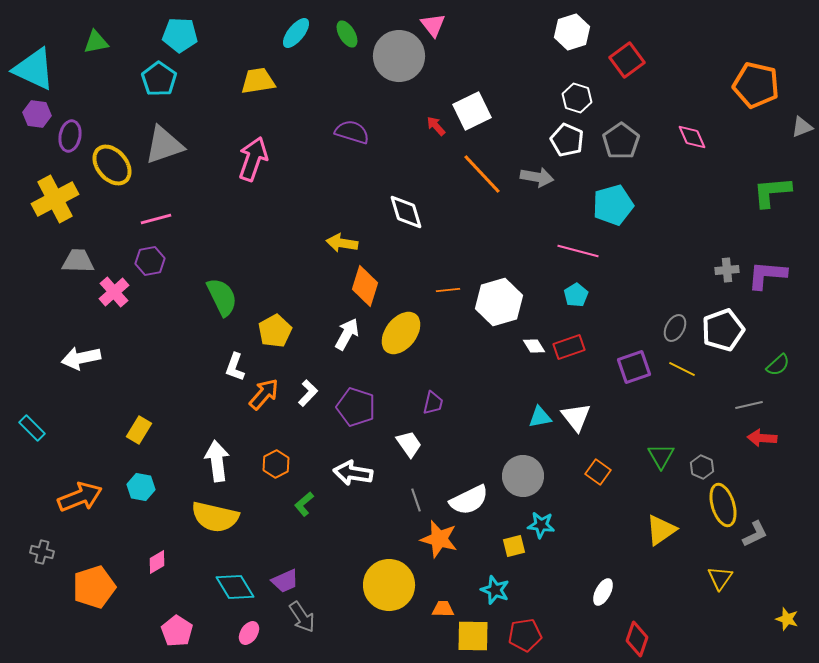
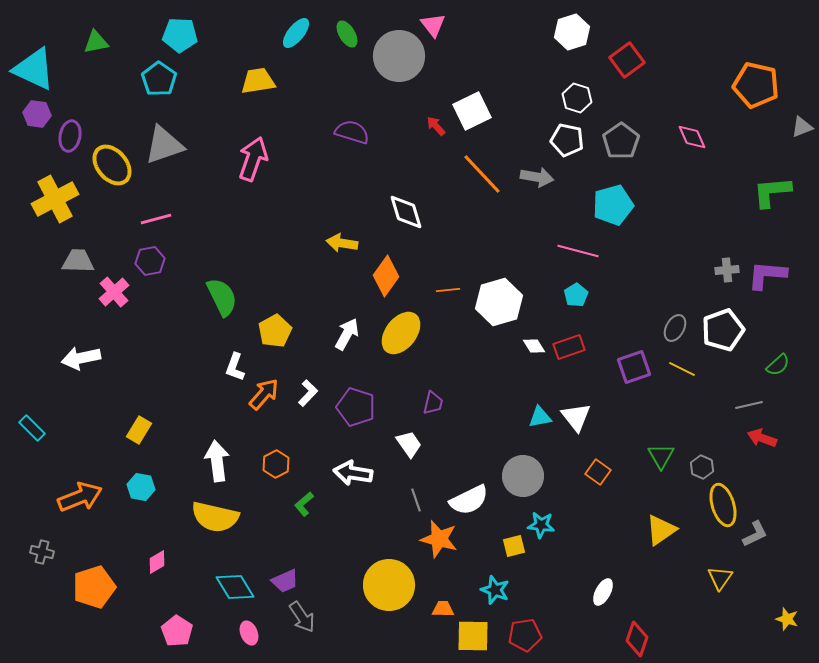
white pentagon at (567, 140): rotated 12 degrees counterclockwise
orange diamond at (365, 286): moved 21 px right, 10 px up; rotated 18 degrees clockwise
red arrow at (762, 438): rotated 16 degrees clockwise
pink ellipse at (249, 633): rotated 55 degrees counterclockwise
